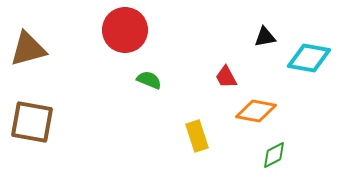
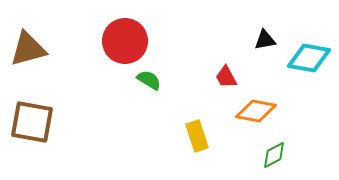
red circle: moved 11 px down
black triangle: moved 3 px down
green semicircle: rotated 10 degrees clockwise
